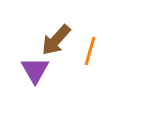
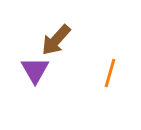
orange line: moved 20 px right, 22 px down
